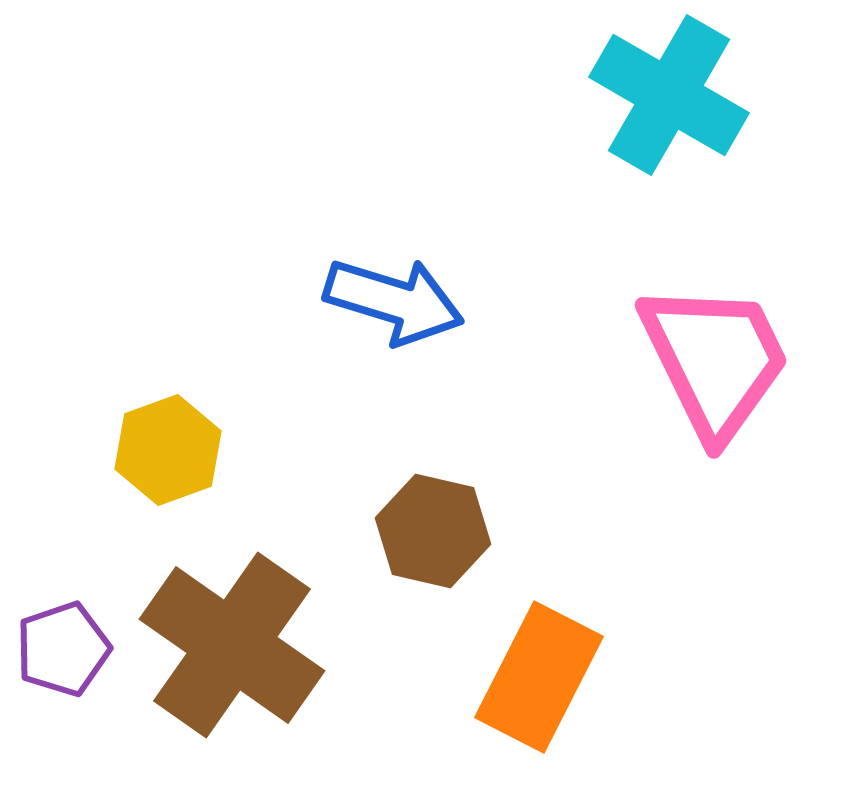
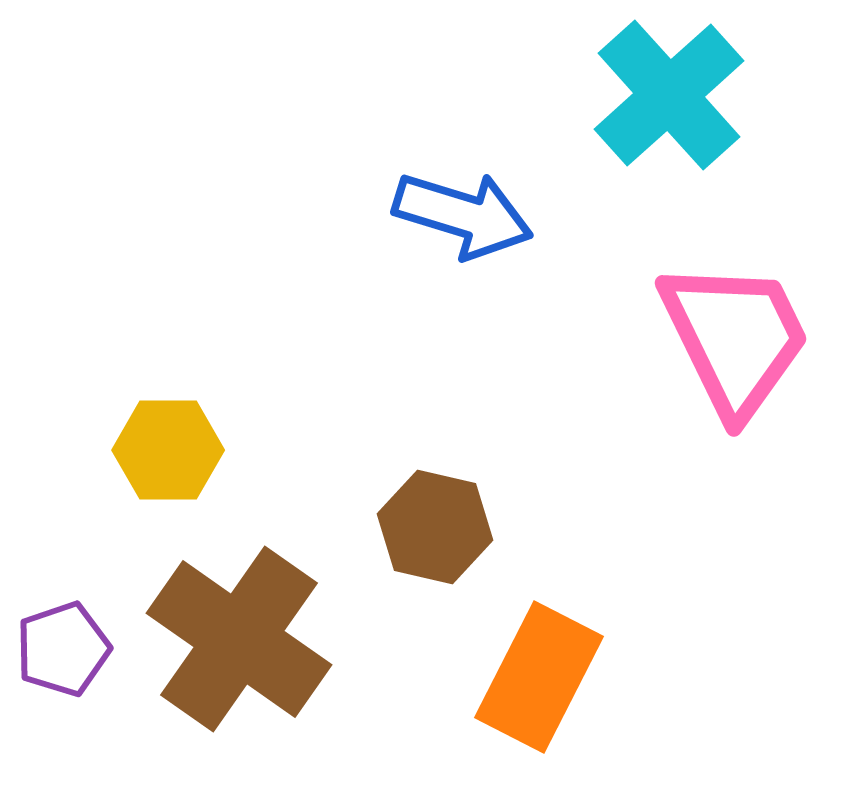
cyan cross: rotated 18 degrees clockwise
blue arrow: moved 69 px right, 86 px up
pink trapezoid: moved 20 px right, 22 px up
yellow hexagon: rotated 20 degrees clockwise
brown hexagon: moved 2 px right, 4 px up
brown cross: moved 7 px right, 6 px up
